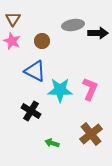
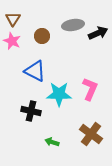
black arrow: rotated 24 degrees counterclockwise
brown circle: moved 5 px up
cyan star: moved 1 px left, 4 px down
black cross: rotated 18 degrees counterclockwise
brown cross: rotated 15 degrees counterclockwise
green arrow: moved 1 px up
